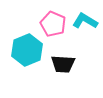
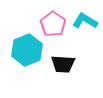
pink pentagon: rotated 10 degrees clockwise
